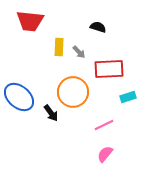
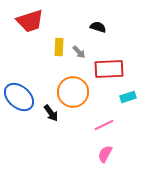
red trapezoid: rotated 24 degrees counterclockwise
pink semicircle: rotated 12 degrees counterclockwise
